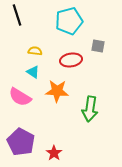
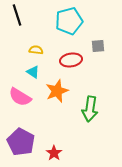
gray square: rotated 16 degrees counterclockwise
yellow semicircle: moved 1 px right, 1 px up
orange star: rotated 25 degrees counterclockwise
